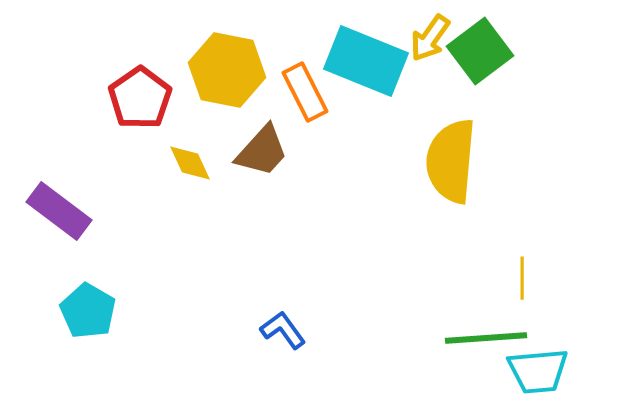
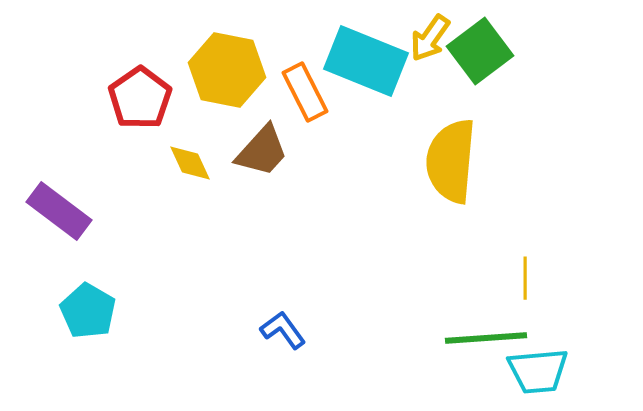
yellow line: moved 3 px right
